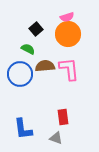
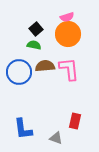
green semicircle: moved 6 px right, 4 px up; rotated 16 degrees counterclockwise
blue circle: moved 1 px left, 2 px up
red rectangle: moved 12 px right, 4 px down; rotated 21 degrees clockwise
